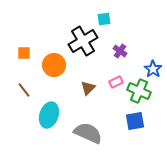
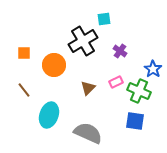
blue square: rotated 18 degrees clockwise
